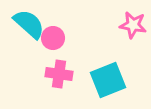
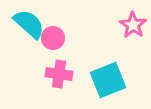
pink star: rotated 24 degrees clockwise
